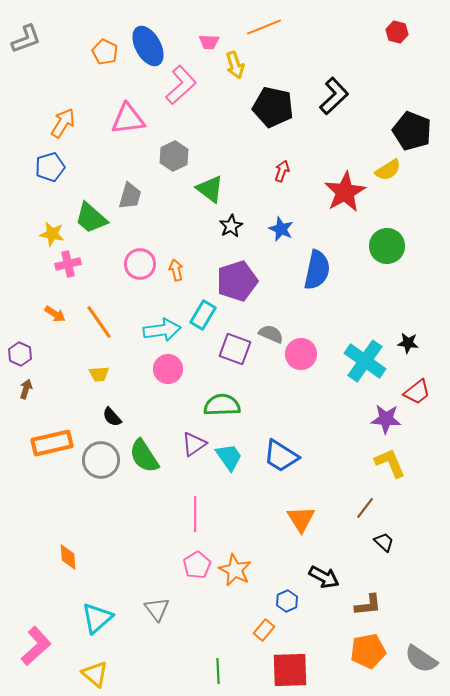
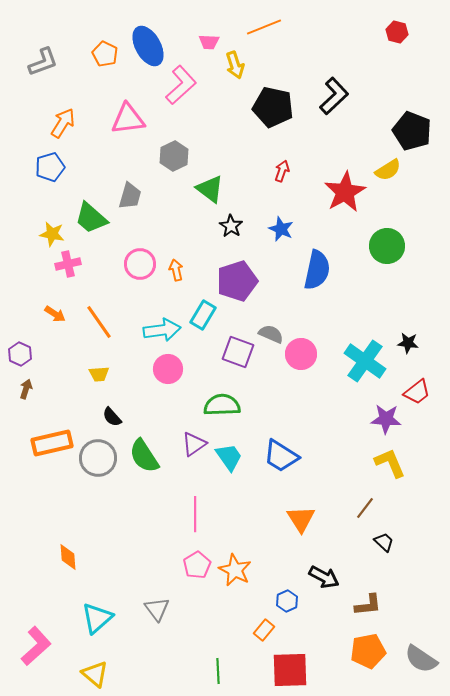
gray L-shape at (26, 39): moved 17 px right, 23 px down
orange pentagon at (105, 52): moved 2 px down
black star at (231, 226): rotated 10 degrees counterclockwise
purple square at (235, 349): moved 3 px right, 3 px down
gray circle at (101, 460): moved 3 px left, 2 px up
